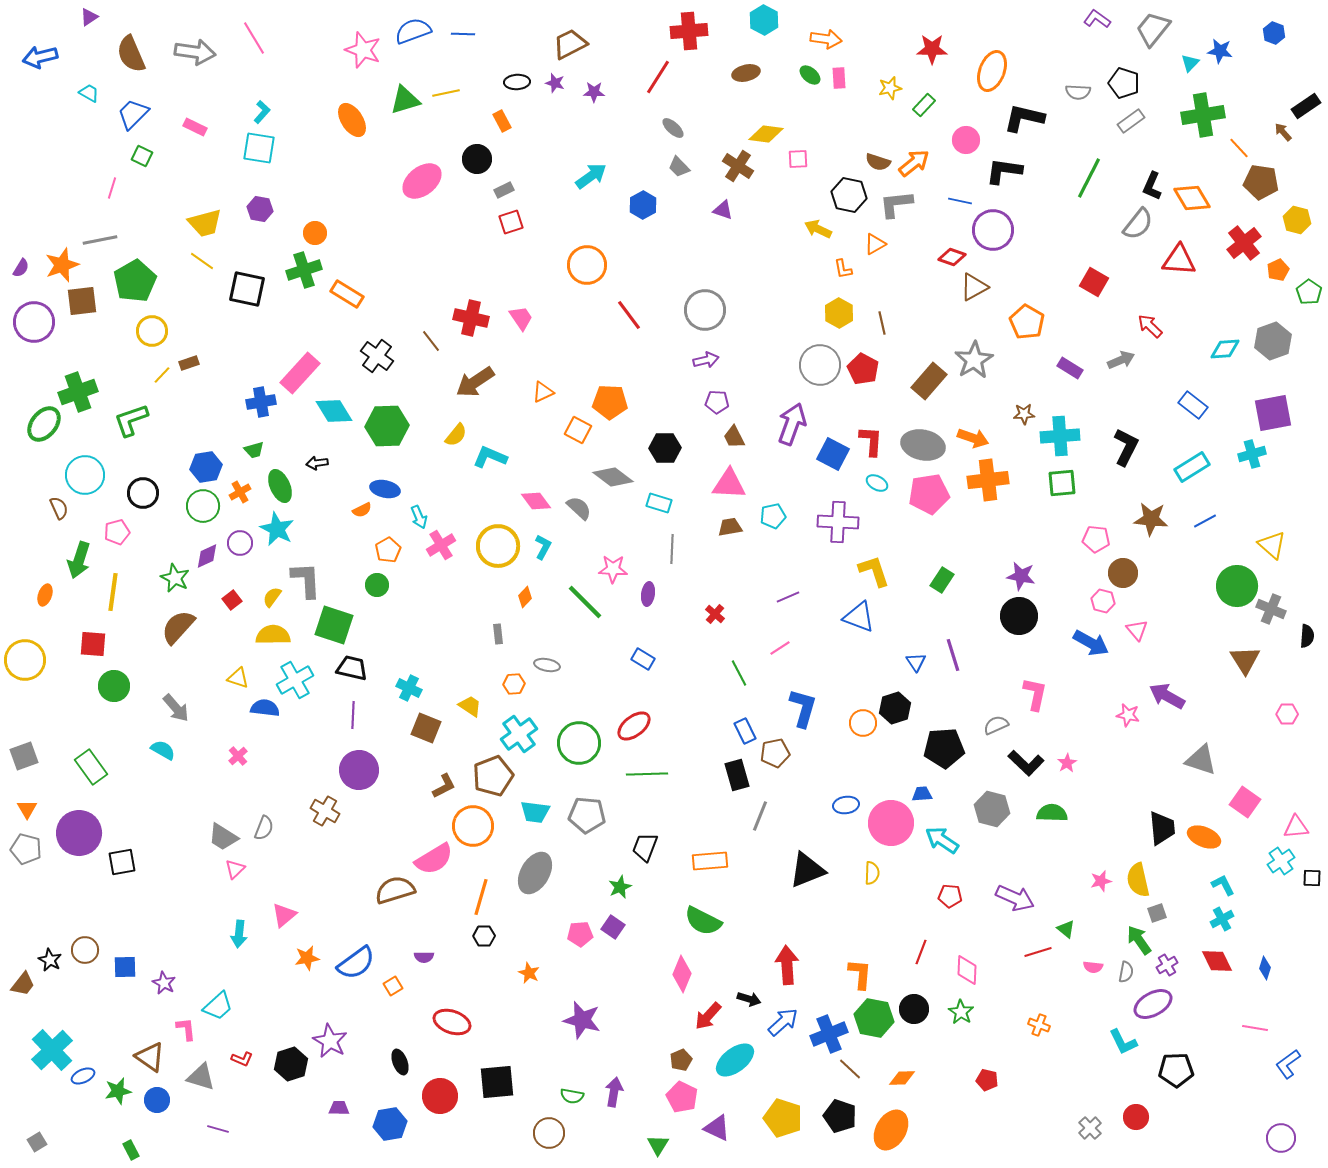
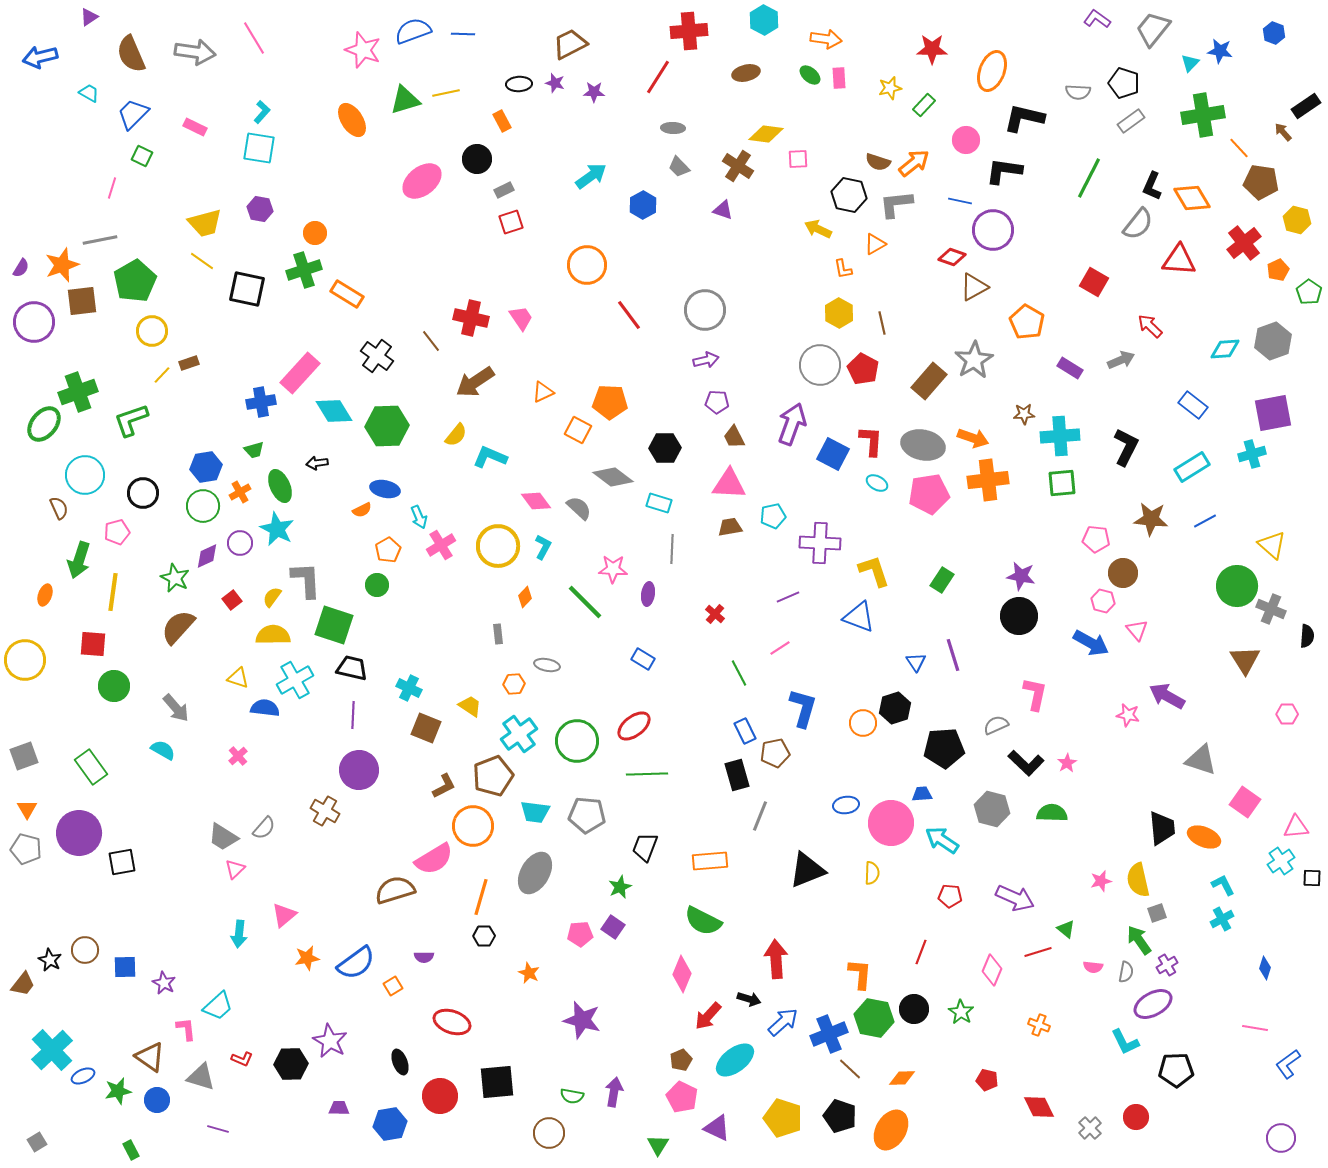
black ellipse at (517, 82): moved 2 px right, 2 px down
gray ellipse at (673, 128): rotated 40 degrees counterclockwise
purple cross at (838, 522): moved 18 px left, 21 px down
green circle at (579, 743): moved 2 px left, 2 px up
gray semicircle at (264, 828): rotated 20 degrees clockwise
red diamond at (1217, 961): moved 178 px left, 146 px down
red arrow at (787, 965): moved 11 px left, 6 px up
pink diamond at (967, 970): moved 25 px right; rotated 20 degrees clockwise
cyan L-shape at (1123, 1042): moved 2 px right
black hexagon at (291, 1064): rotated 16 degrees clockwise
